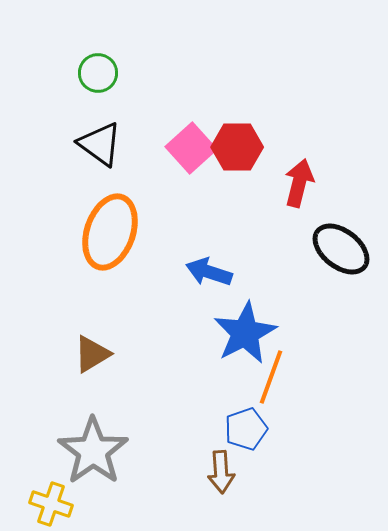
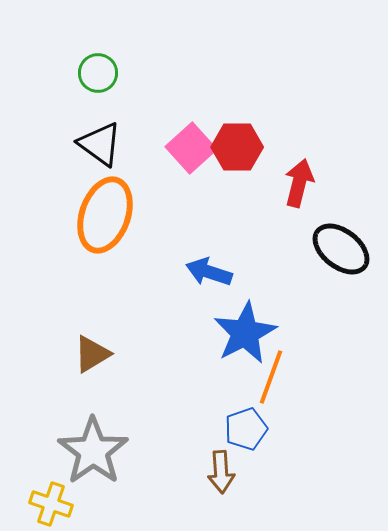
orange ellipse: moved 5 px left, 17 px up
